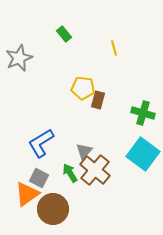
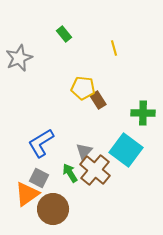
brown rectangle: rotated 48 degrees counterclockwise
green cross: rotated 15 degrees counterclockwise
cyan square: moved 17 px left, 4 px up
